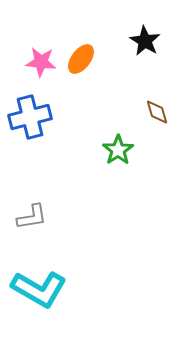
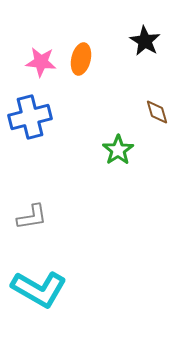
orange ellipse: rotated 24 degrees counterclockwise
